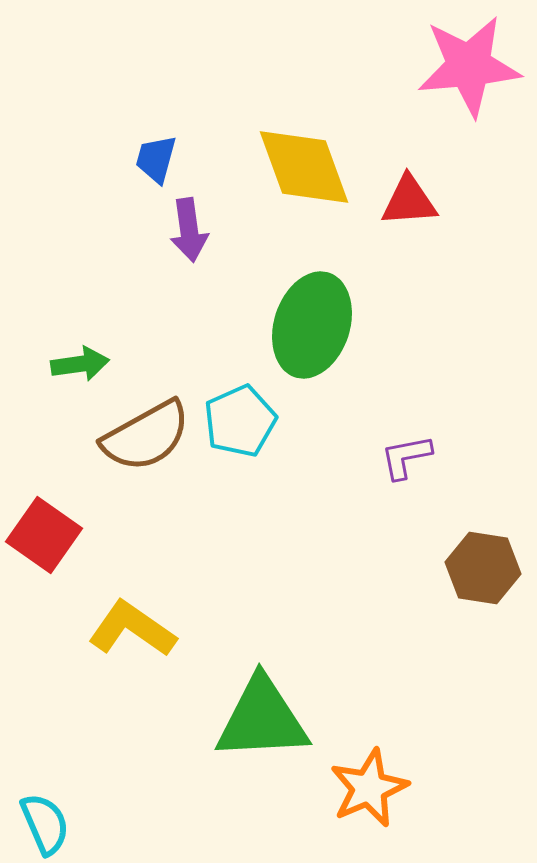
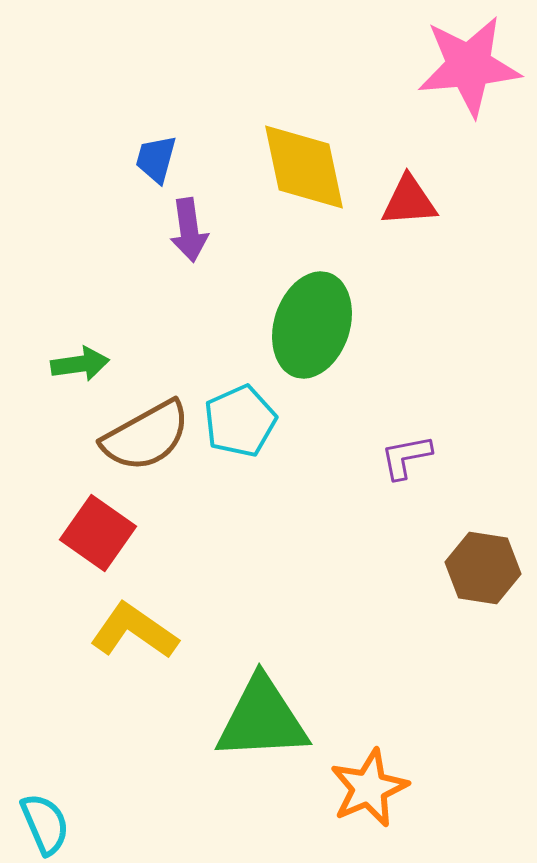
yellow diamond: rotated 8 degrees clockwise
red square: moved 54 px right, 2 px up
yellow L-shape: moved 2 px right, 2 px down
